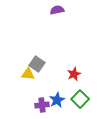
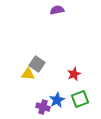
green square: rotated 24 degrees clockwise
purple cross: moved 1 px right, 2 px down; rotated 24 degrees clockwise
